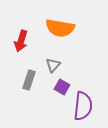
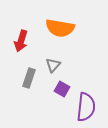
gray rectangle: moved 2 px up
purple square: moved 2 px down
purple semicircle: moved 3 px right, 1 px down
